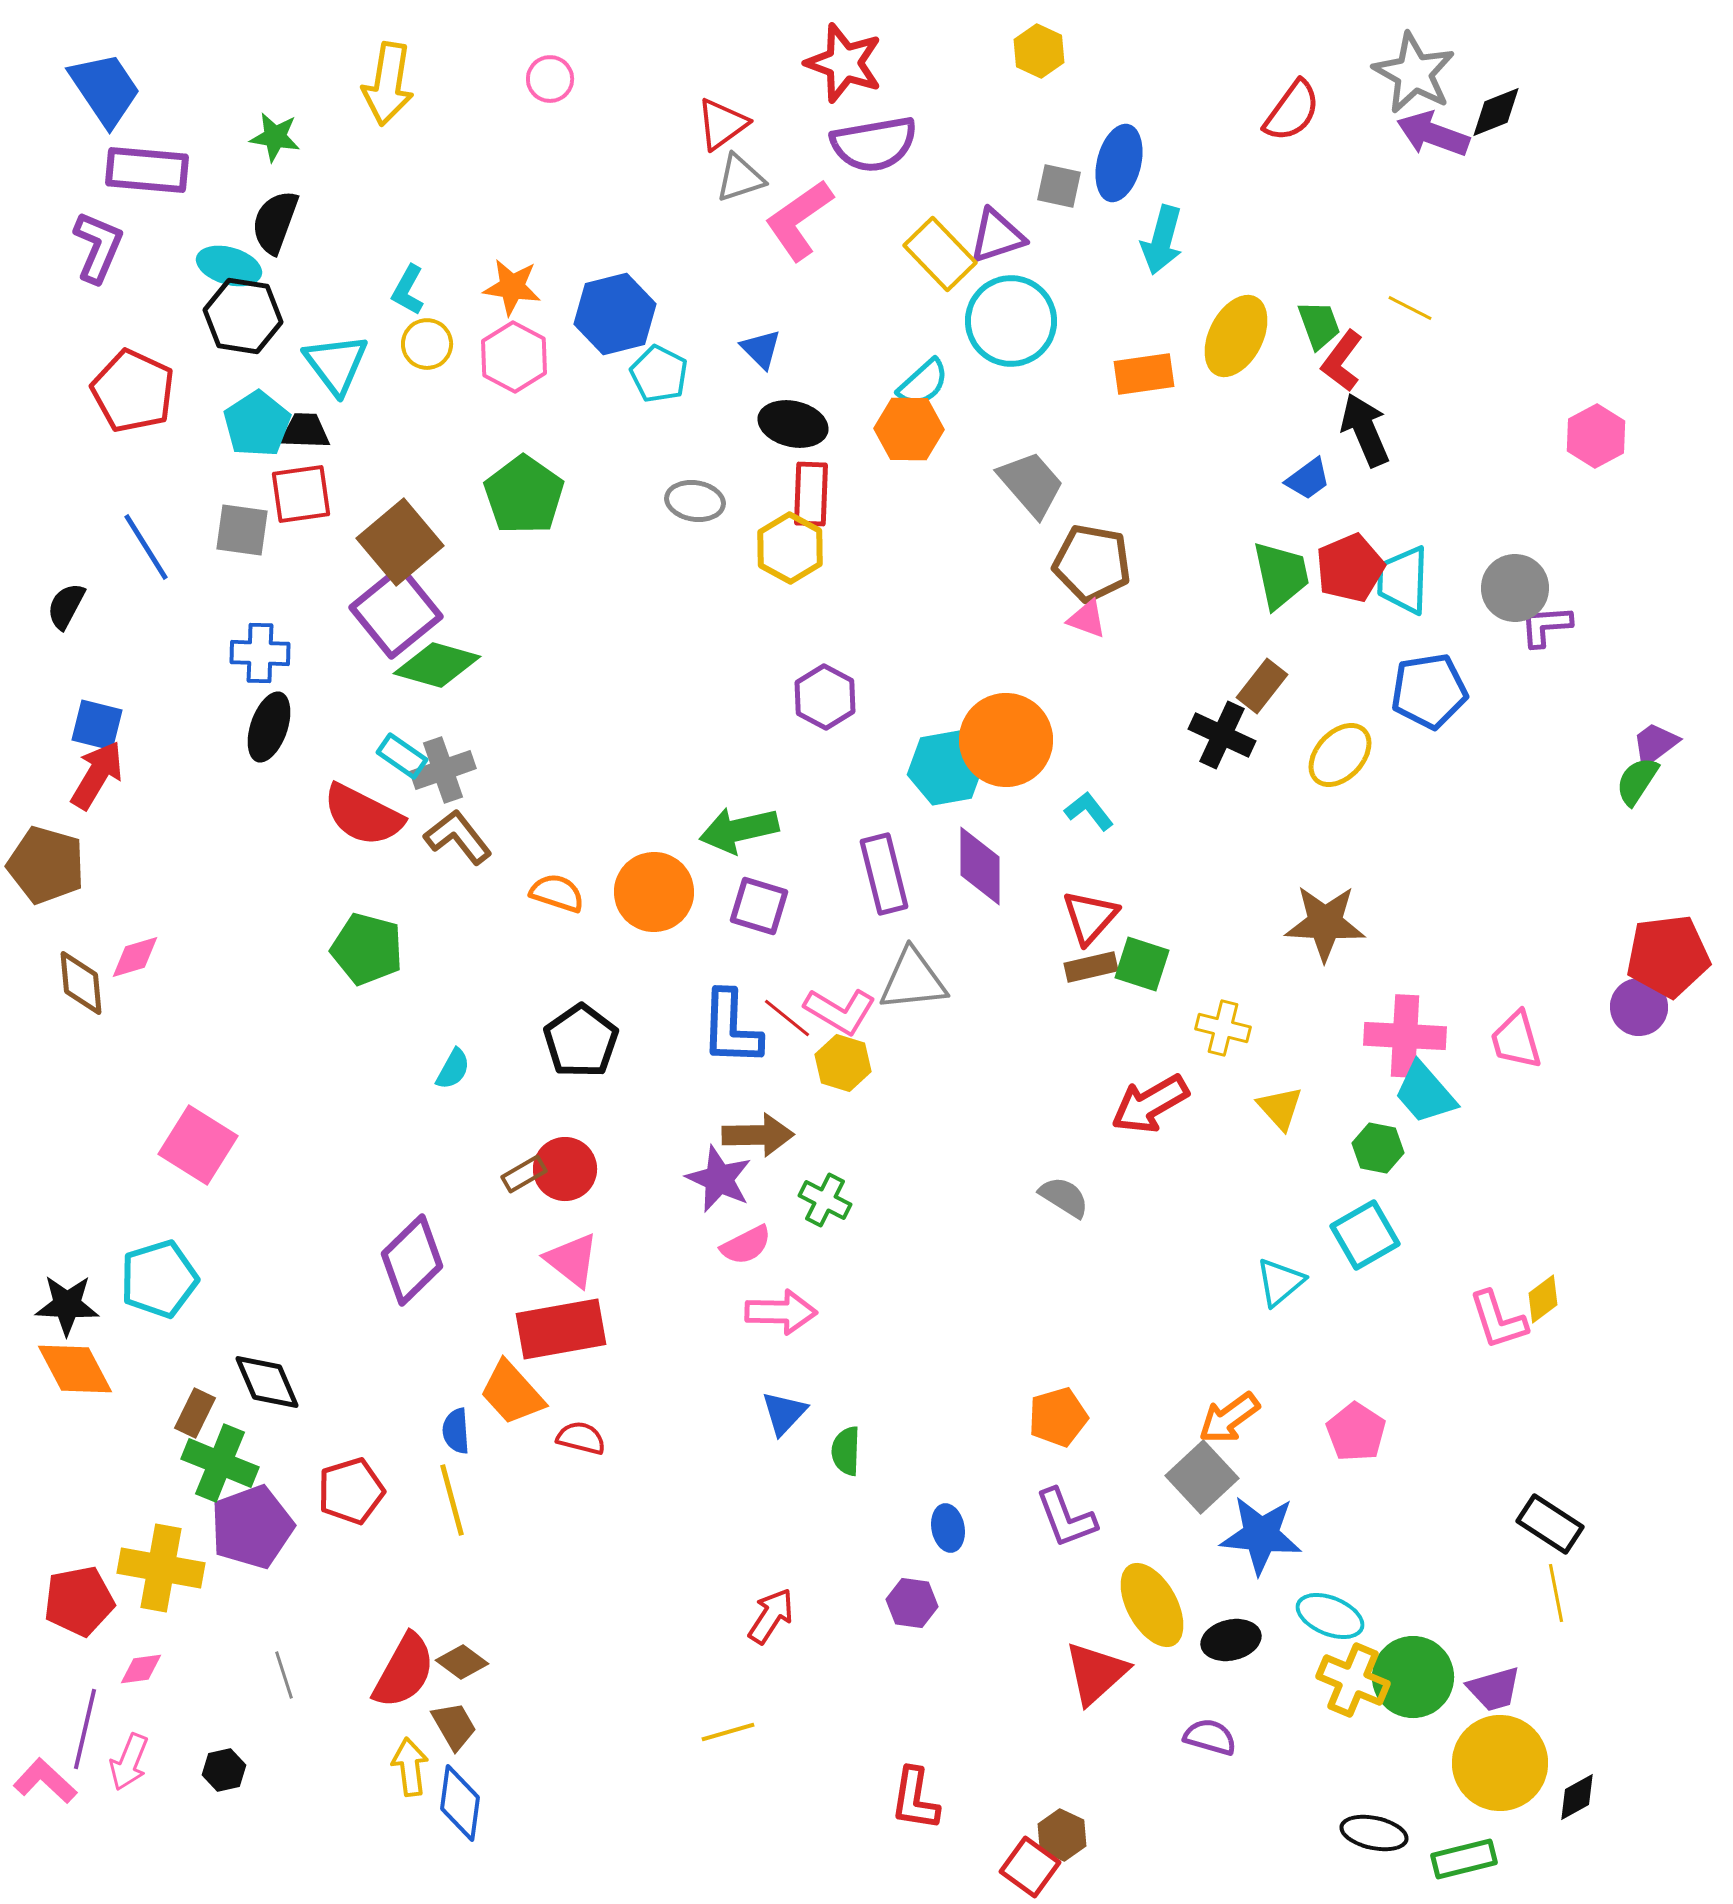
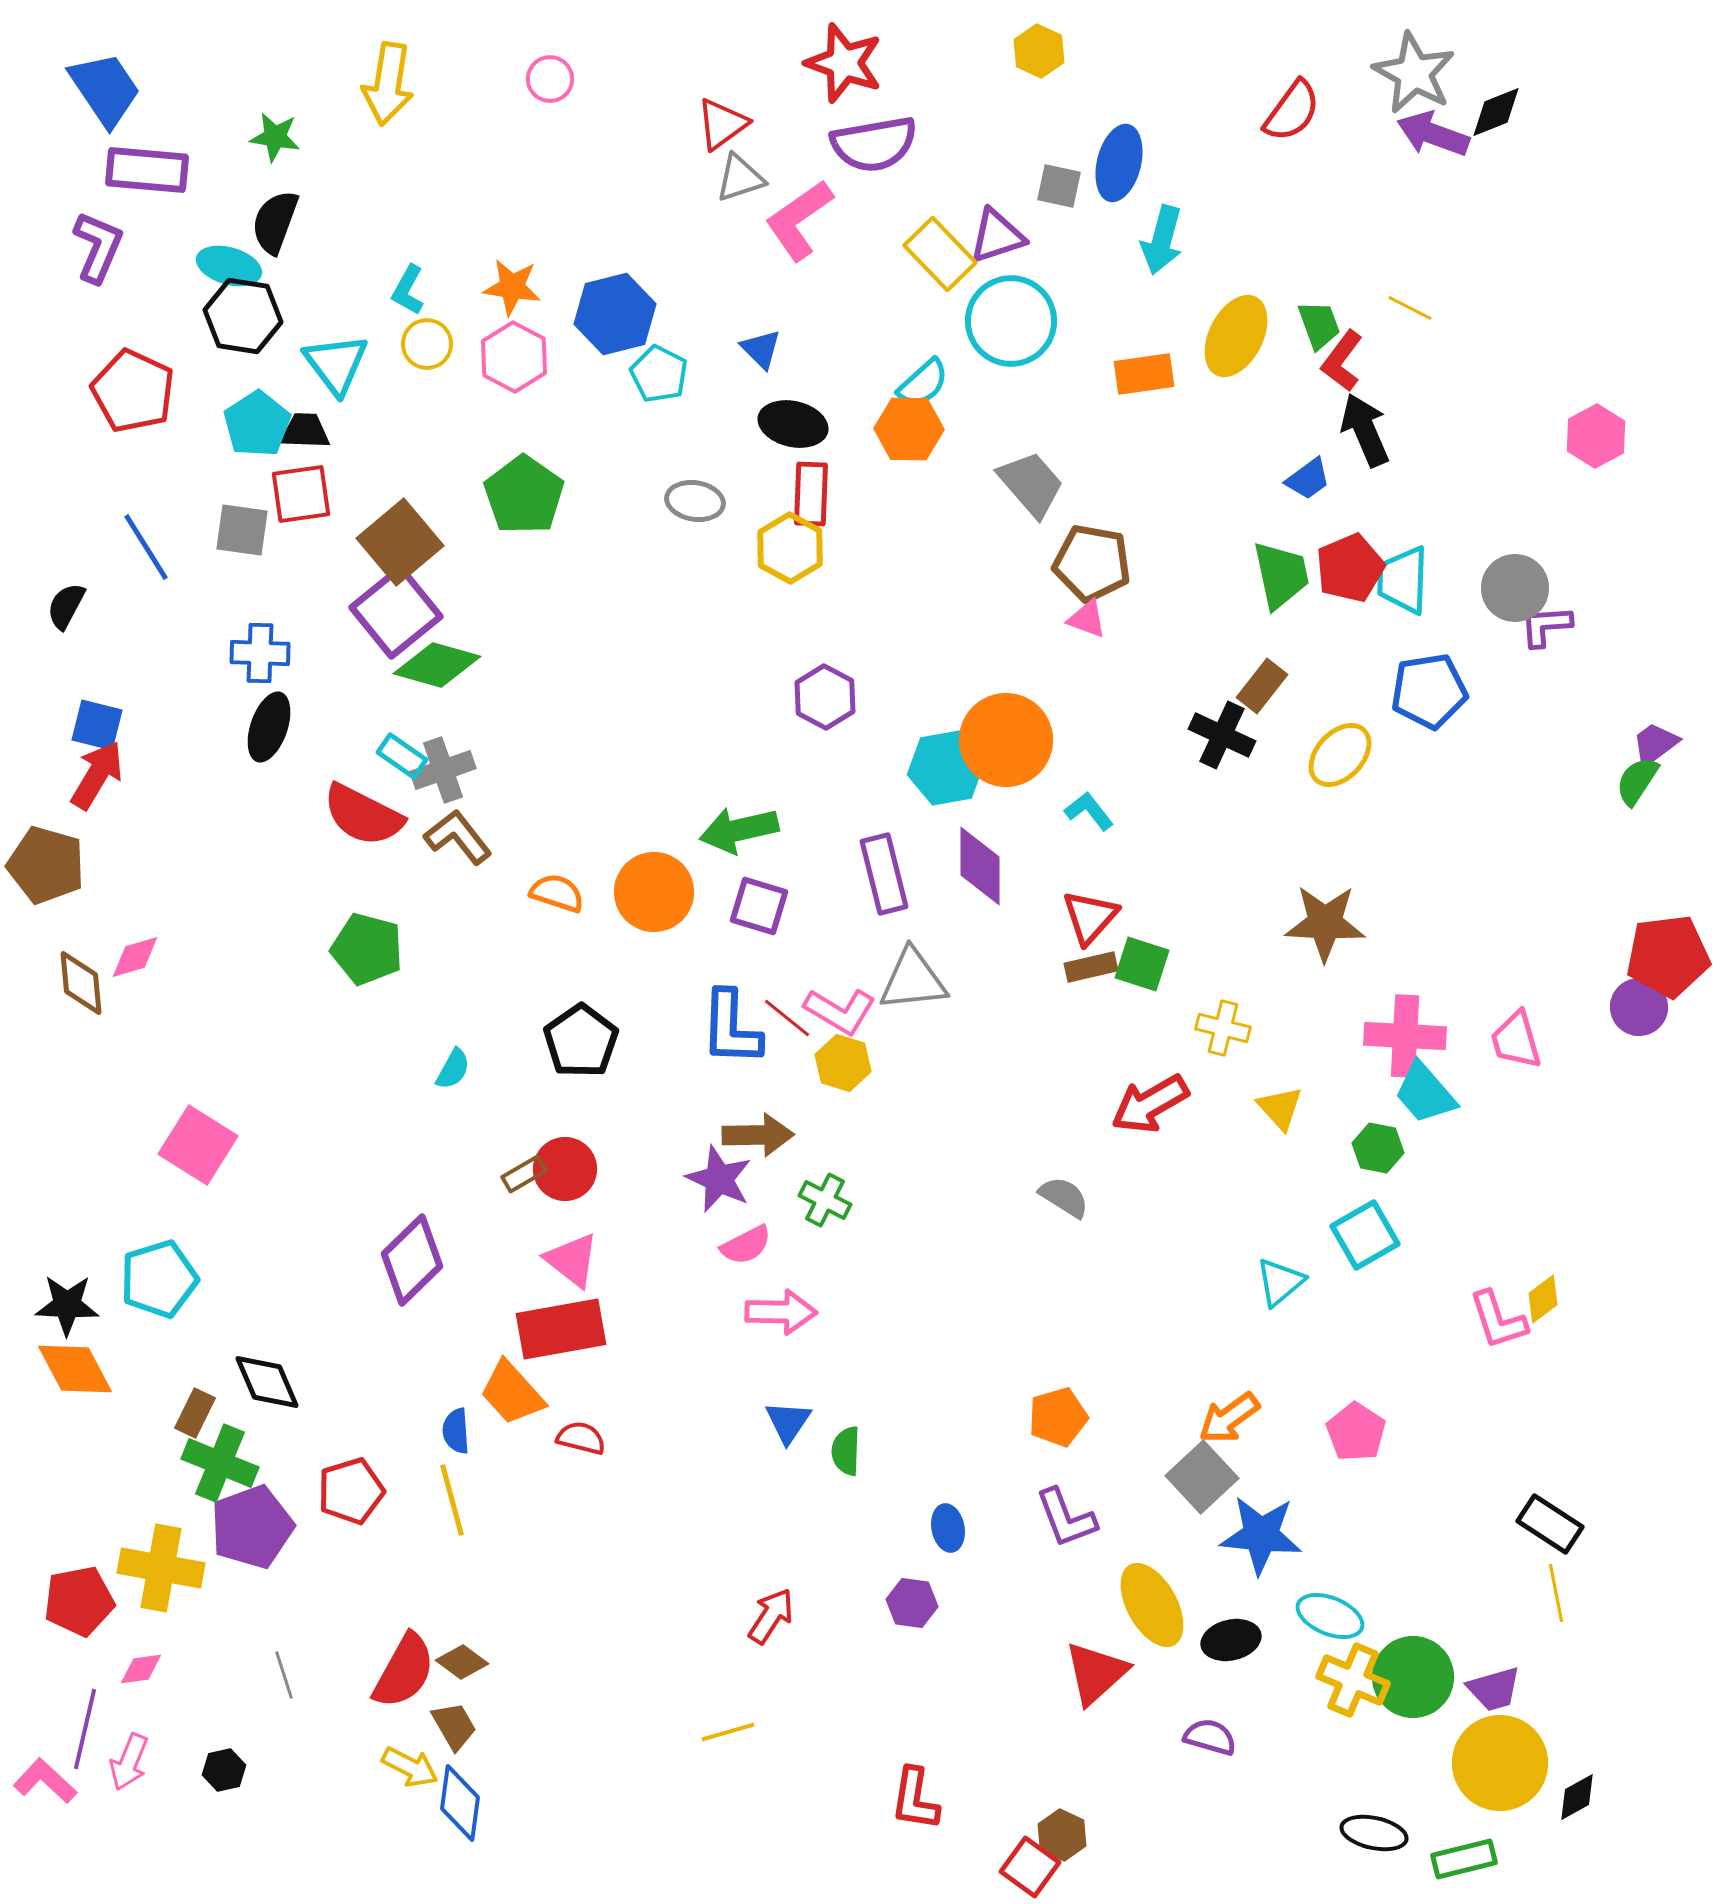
blue triangle at (784, 1413): moved 4 px right, 9 px down; rotated 9 degrees counterclockwise
yellow arrow at (410, 1767): rotated 124 degrees clockwise
